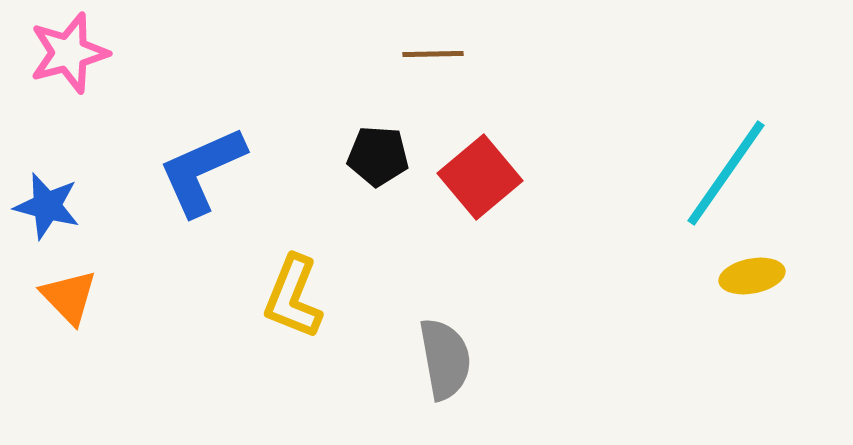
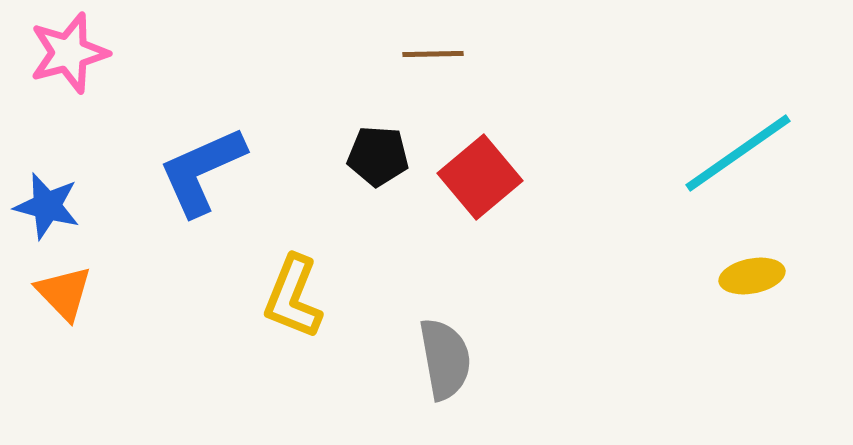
cyan line: moved 12 px right, 20 px up; rotated 20 degrees clockwise
orange triangle: moved 5 px left, 4 px up
